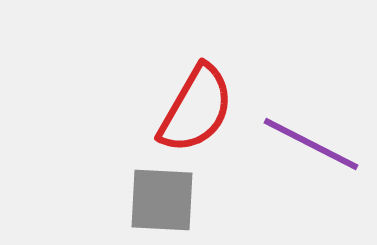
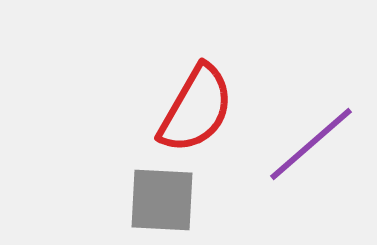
purple line: rotated 68 degrees counterclockwise
